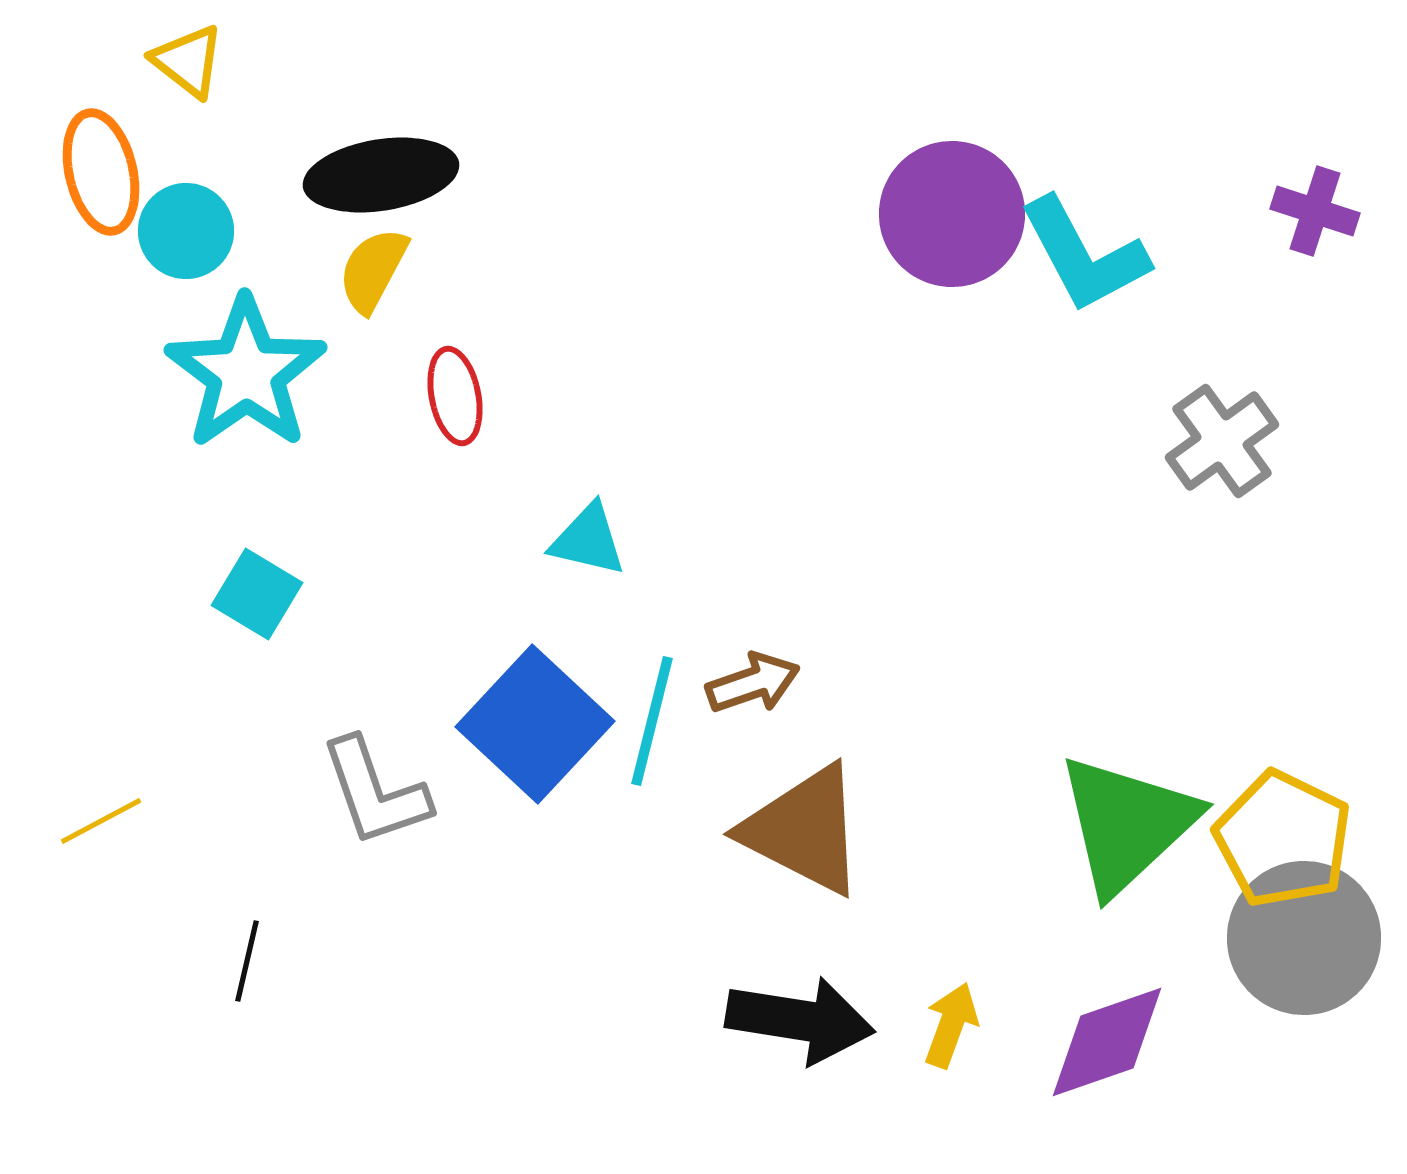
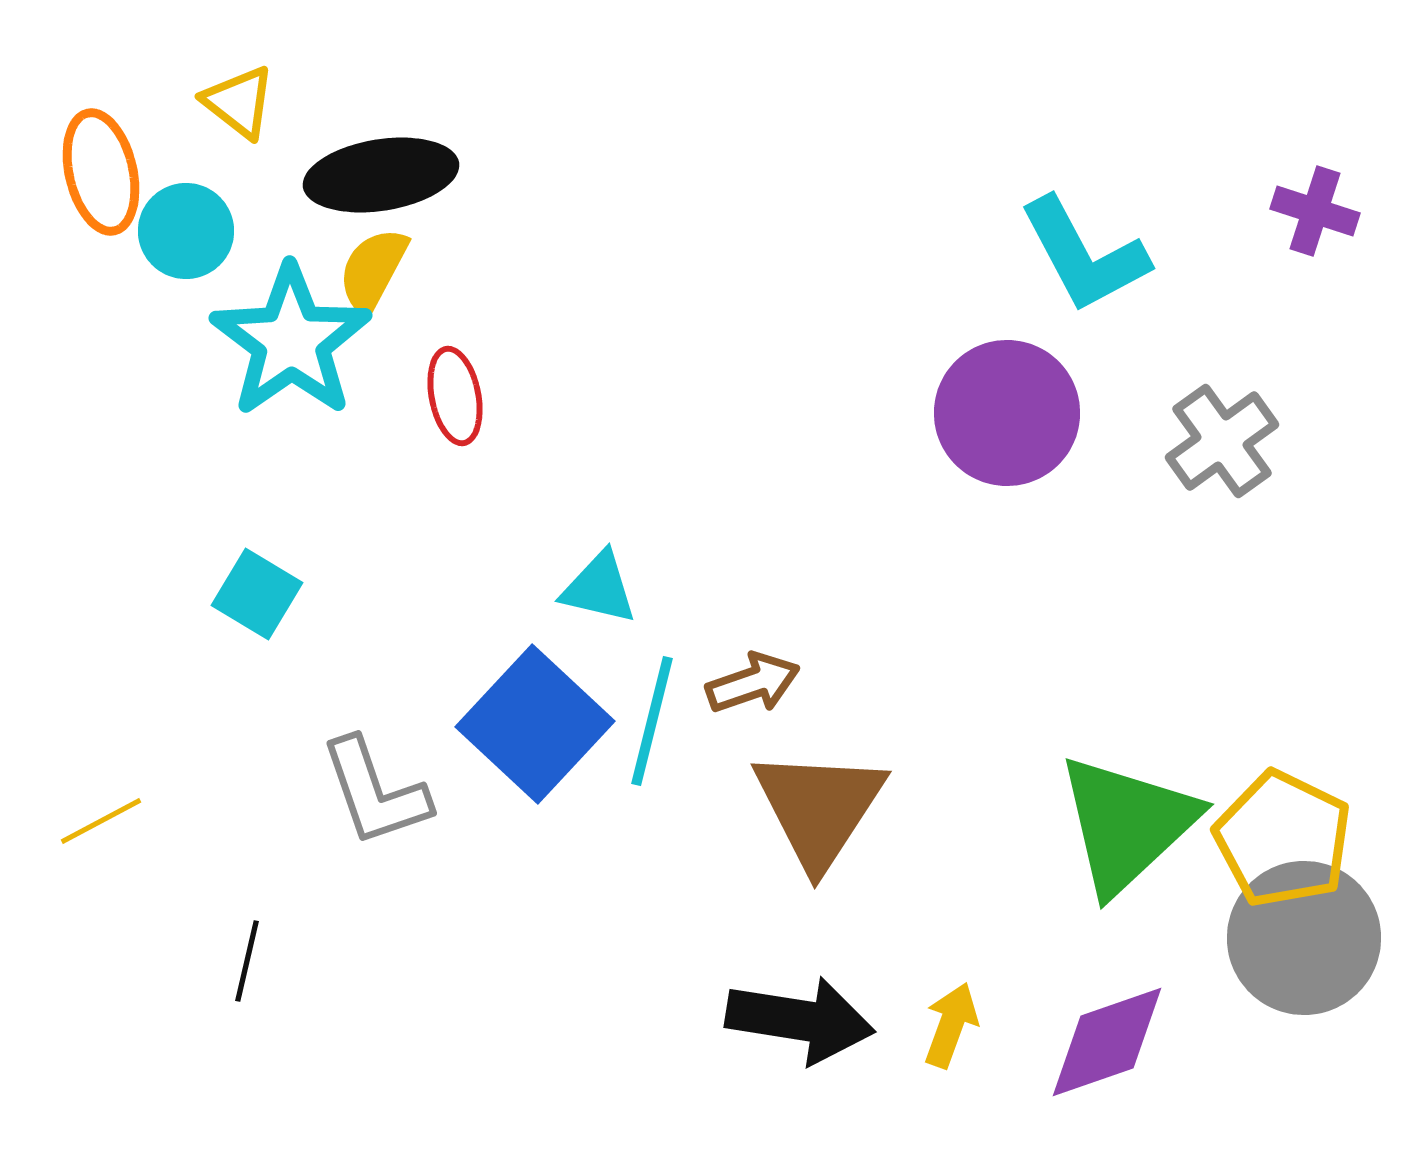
yellow triangle: moved 51 px right, 41 px down
purple circle: moved 55 px right, 199 px down
cyan star: moved 45 px right, 32 px up
cyan triangle: moved 11 px right, 48 px down
brown triangle: moved 15 px right, 22 px up; rotated 36 degrees clockwise
